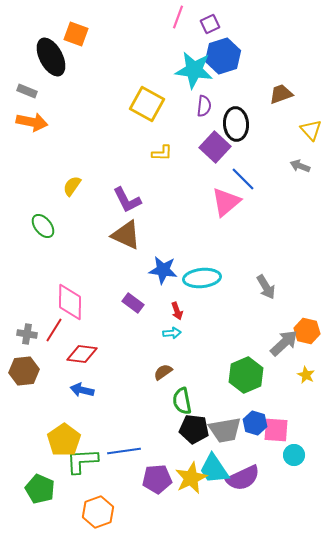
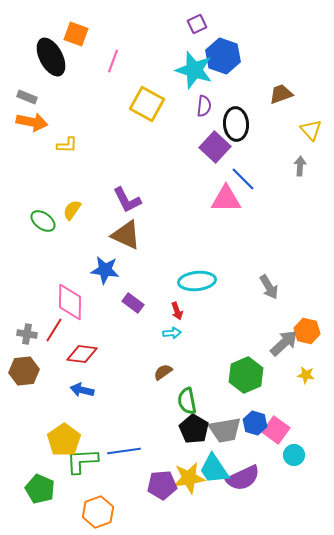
pink line at (178, 17): moved 65 px left, 44 px down
purple square at (210, 24): moved 13 px left
blue hexagon at (223, 56): rotated 24 degrees counterclockwise
cyan star at (194, 70): rotated 9 degrees clockwise
gray rectangle at (27, 91): moved 6 px down
yellow L-shape at (162, 153): moved 95 px left, 8 px up
gray arrow at (300, 166): rotated 72 degrees clockwise
yellow semicircle at (72, 186): moved 24 px down
pink triangle at (226, 202): moved 3 px up; rotated 40 degrees clockwise
green ellipse at (43, 226): moved 5 px up; rotated 15 degrees counterclockwise
blue star at (163, 270): moved 58 px left
cyan ellipse at (202, 278): moved 5 px left, 3 px down
gray arrow at (266, 287): moved 3 px right
yellow star at (306, 375): rotated 18 degrees counterclockwise
green semicircle at (182, 401): moved 5 px right
black pentagon at (194, 429): rotated 24 degrees clockwise
pink square at (276, 430): rotated 32 degrees clockwise
yellow star at (191, 478): moved 2 px left; rotated 16 degrees clockwise
purple pentagon at (157, 479): moved 5 px right, 6 px down
